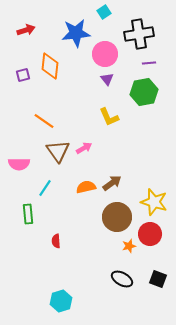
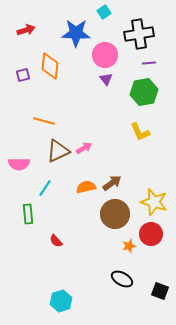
blue star: rotated 8 degrees clockwise
pink circle: moved 1 px down
purple triangle: moved 1 px left
yellow L-shape: moved 31 px right, 15 px down
orange line: rotated 20 degrees counterclockwise
brown triangle: rotated 40 degrees clockwise
brown circle: moved 2 px left, 3 px up
red circle: moved 1 px right
red semicircle: rotated 40 degrees counterclockwise
black square: moved 2 px right, 12 px down
